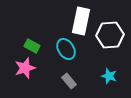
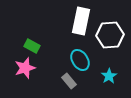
cyan ellipse: moved 14 px right, 11 px down
cyan star: rotated 21 degrees clockwise
